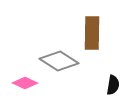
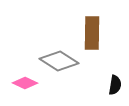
black semicircle: moved 2 px right
